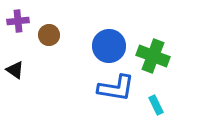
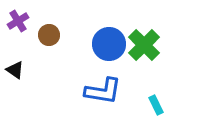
purple cross: rotated 25 degrees counterclockwise
blue circle: moved 2 px up
green cross: moved 9 px left, 11 px up; rotated 24 degrees clockwise
blue L-shape: moved 13 px left, 3 px down
